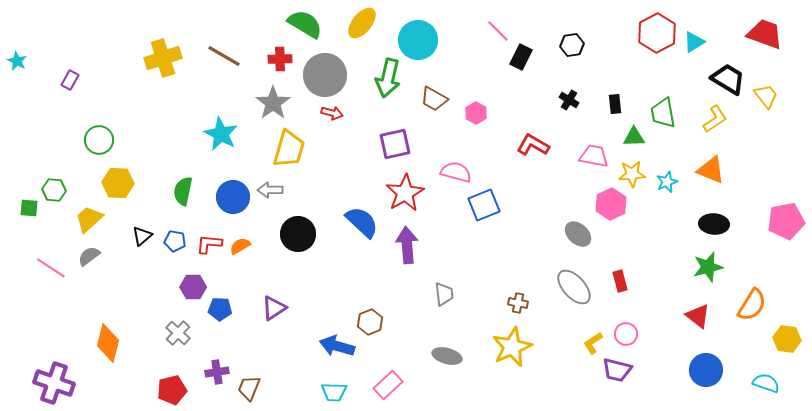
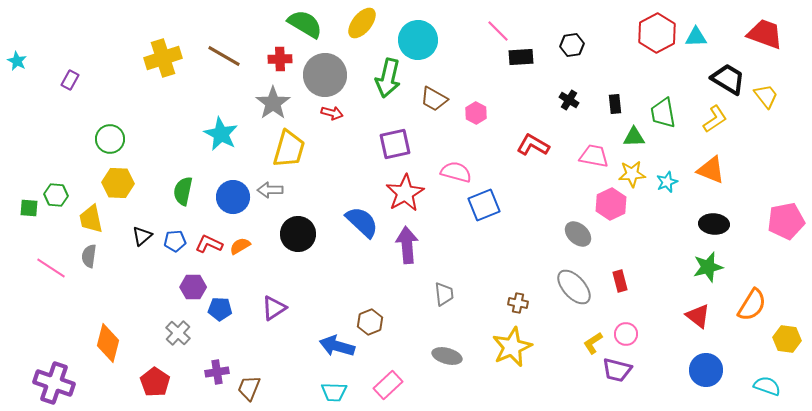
cyan triangle at (694, 42): moved 2 px right, 5 px up; rotated 30 degrees clockwise
black rectangle at (521, 57): rotated 60 degrees clockwise
green circle at (99, 140): moved 11 px right, 1 px up
green hexagon at (54, 190): moved 2 px right, 5 px down
yellow trapezoid at (89, 219): moved 2 px right; rotated 60 degrees counterclockwise
blue pentagon at (175, 241): rotated 15 degrees counterclockwise
red L-shape at (209, 244): rotated 20 degrees clockwise
gray semicircle at (89, 256): rotated 45 degrees counterclockwise
cyan semicircle at (766, 383): moved 1 px right, 3 px down
red pentagon at (172, 390): moved 17 px left, 8 px up; rotated 24 degrees counterclockwise
